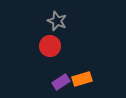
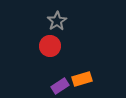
gray star: rotated 18 degrees clockwise
purple rectangle: moved 1 px left, 4 px down
